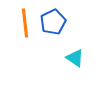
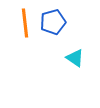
blue pentagon: rotated 10 degrees clockwise
